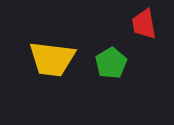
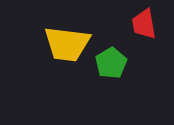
yellow trapezoid: moved 15 px right, 15 px up
